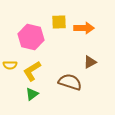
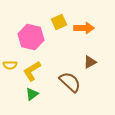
yellow square: rotated 21 degrees counterclockwise
brown semicircle: rotated 25 degrees clockwise
